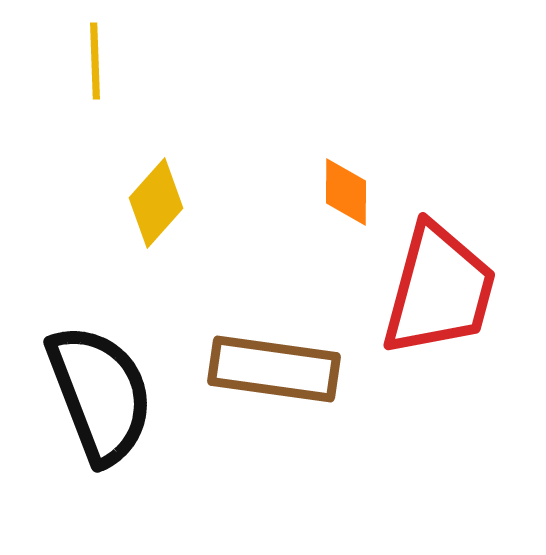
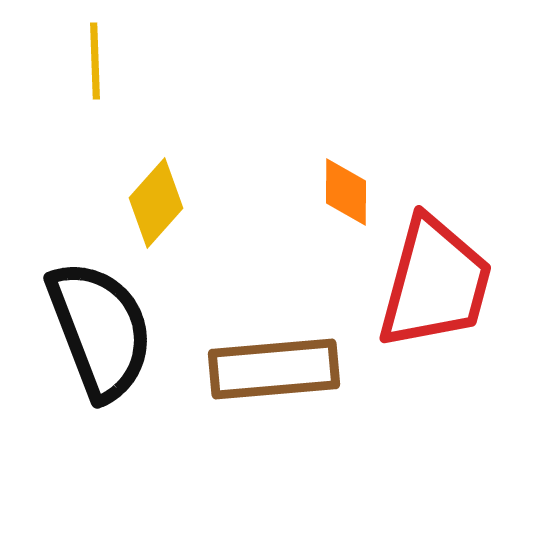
red trapezoid: moved 4 px left, 7 px up
brown rectangle: rotated 13 degrees counterclockwise
black semicircle: moved 64 px up
